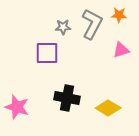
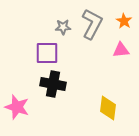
orange star: moved 5 px right, 6 px down; rotated 28 degrees clockwise
pink triangle: rotated 12 degrees clockwise
black cross: moved 14 px left, 14 px up
yellow diamond: rotated 65 degrees clockwise
